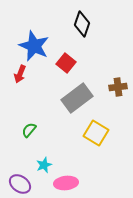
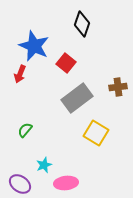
green semicircle: moved 4 px left
